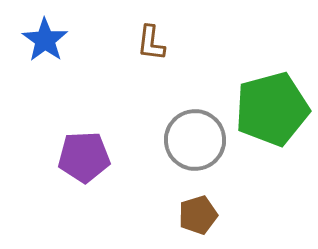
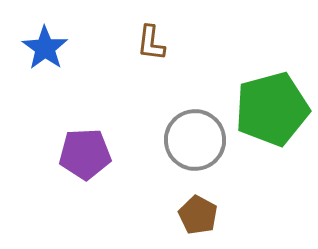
blue star: moved 8 px down
purple pentagon: moved 1 px right, 3 px up
brown pentagon: rotated 27 degrees counterclockwise
